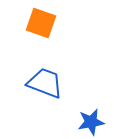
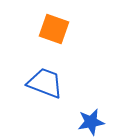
orange square: moved 13 px right, 6 px down
